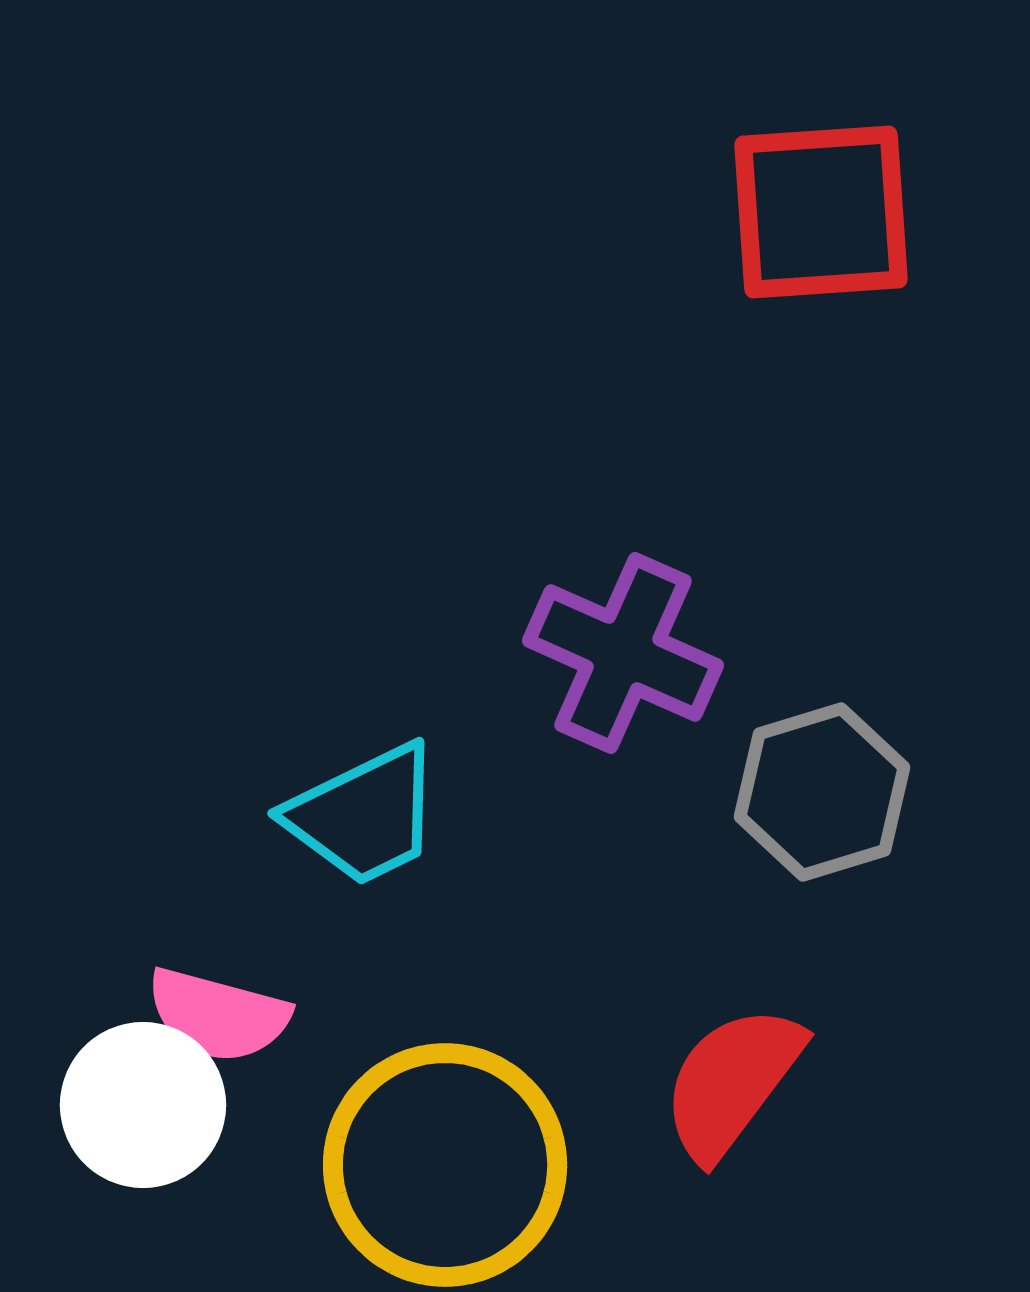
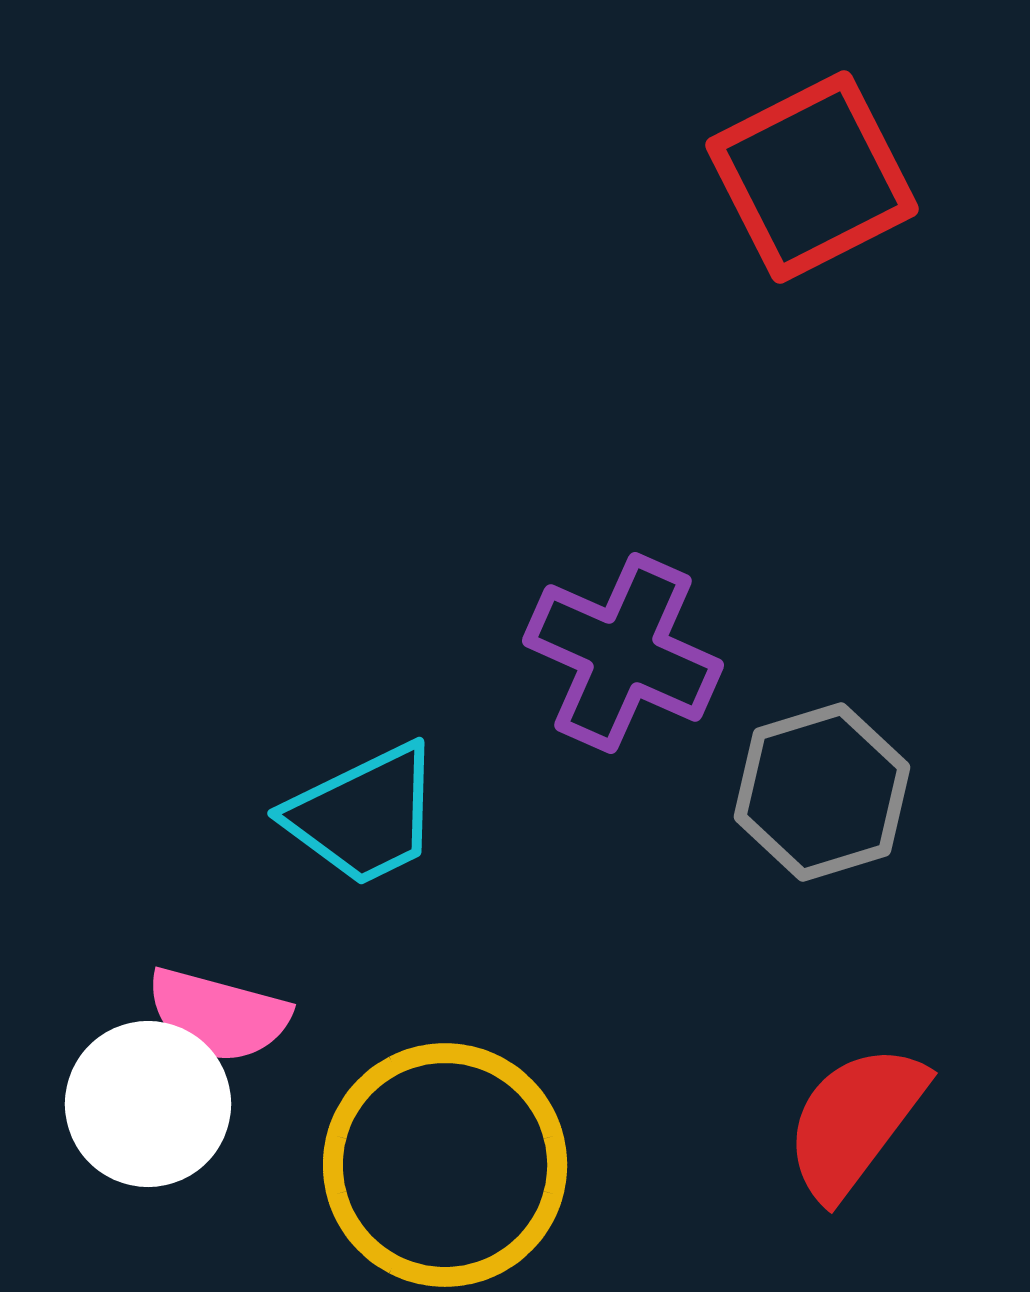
red square: moved 9 px left, 35 px up; rotated 23 degrees counterclockwise
red semicircle: moved 123 px right, 39 px down
white circle: moved 5 px right, 1 px up
